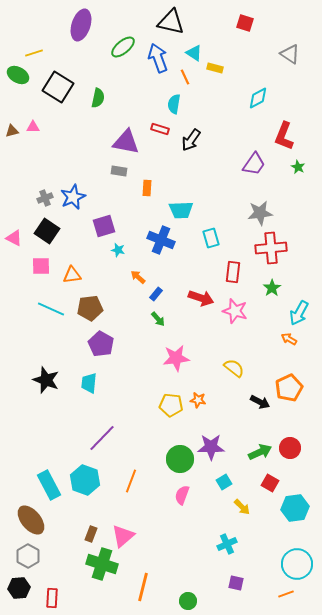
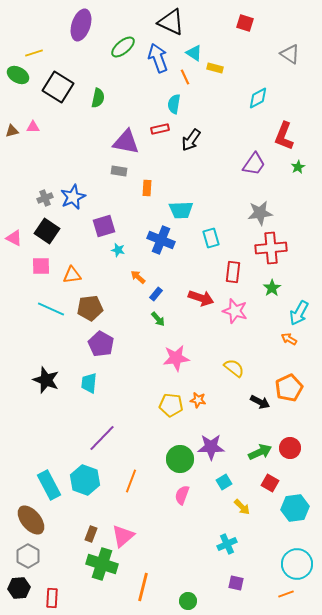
black triangle at (171, 22): rotated 12 degrees clockwise
red rectangle at (160, 129): rotated 30 degrees counterclockwise
green star at (298, 167): rotated 16 degrees clockwise
